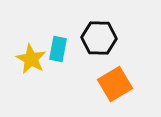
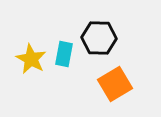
cyan rectangle: moved 6 px right, 5 px down
